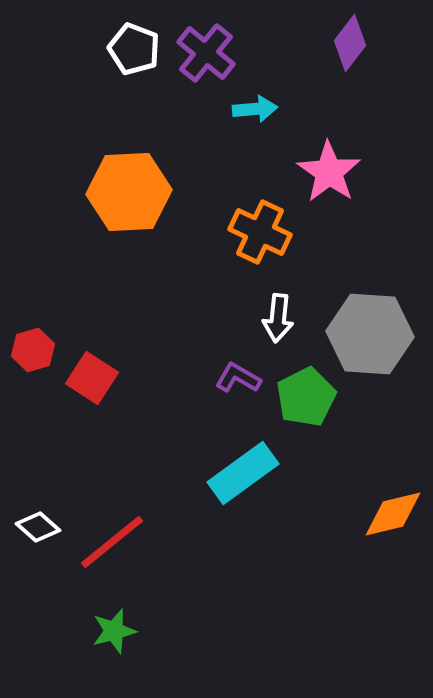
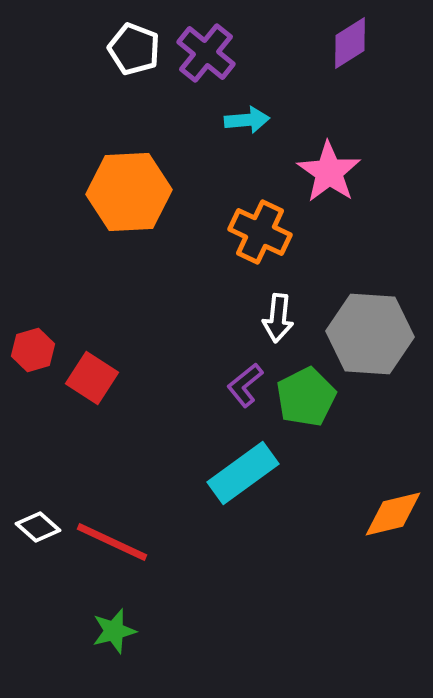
purple diamond: rotated 20 degrees clockwise
cyan arrow: moved 8 px left, 11 px down
purple L-shape: moved 7 px right, 7 px down; rotated 69 degrees counterclockwise
red line: rotated 64 degrees clockwise
